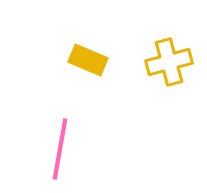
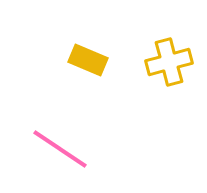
pink line: rotated 66 degrees counterclockwise
